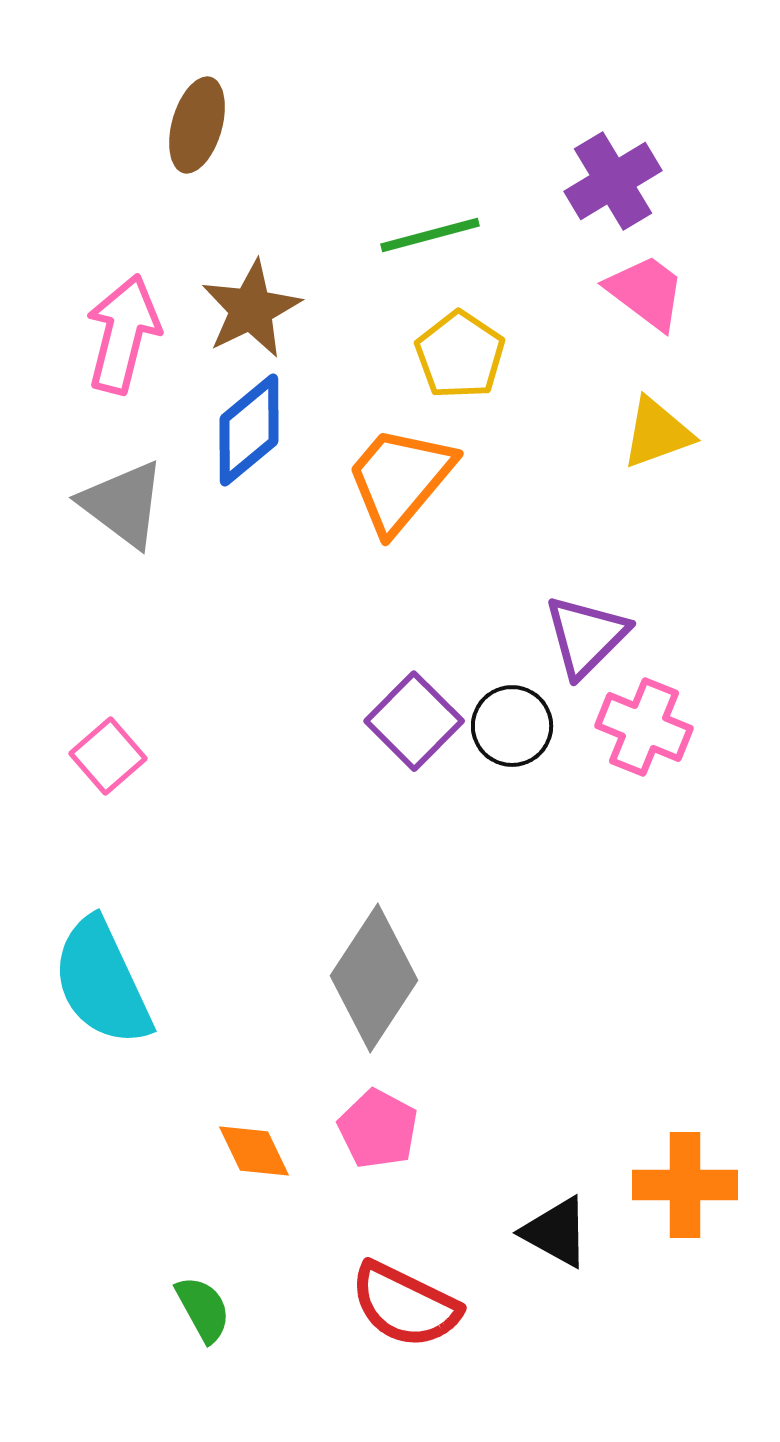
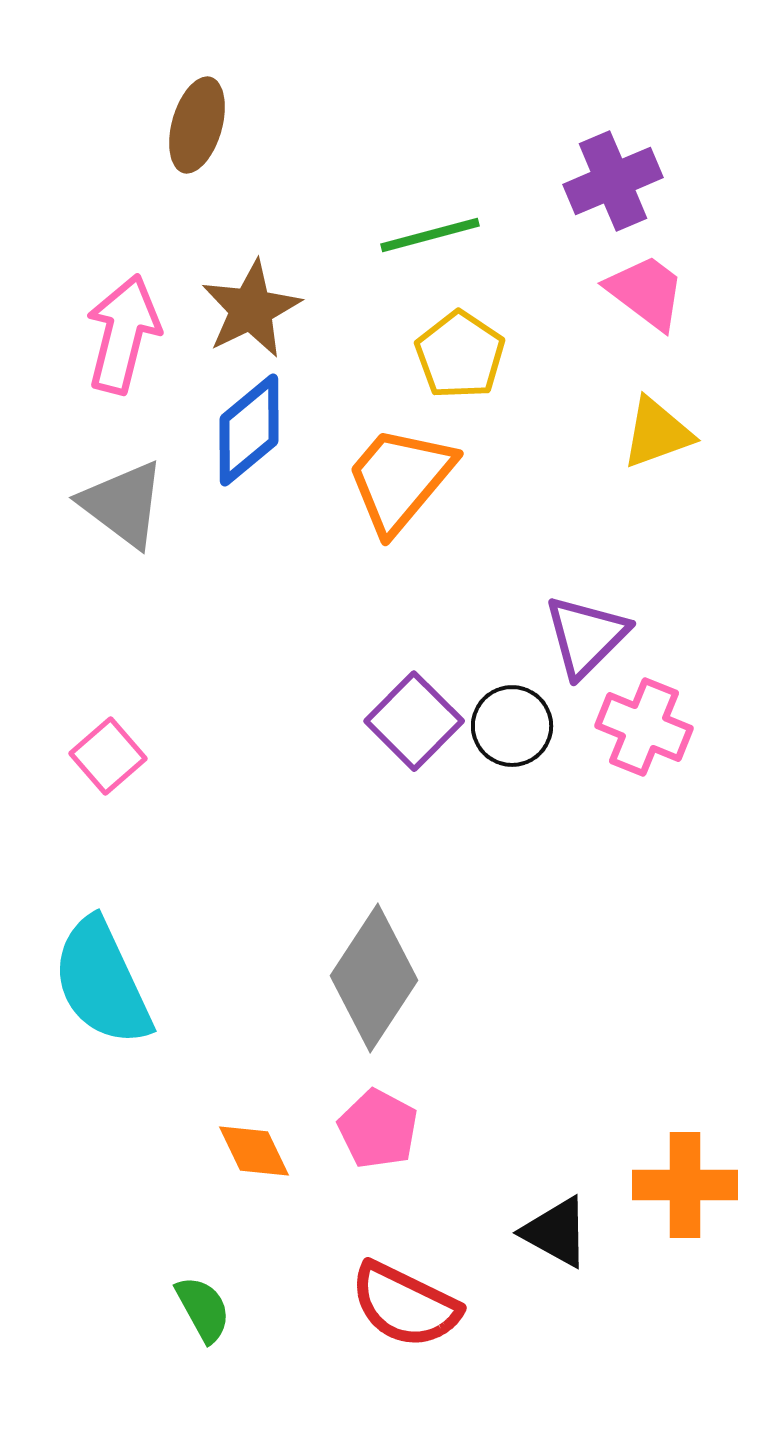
purple cross: rotated 8 degrees clockwise
